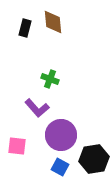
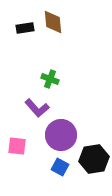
black rectangle: rotated 66 degrees clockwise
